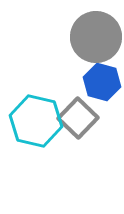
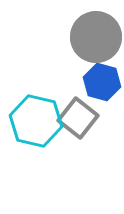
gray square: rotated 6 degrees counterclockwise
